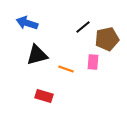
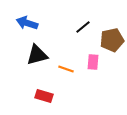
brown pentagon: moved 5 px right, 1 px down
